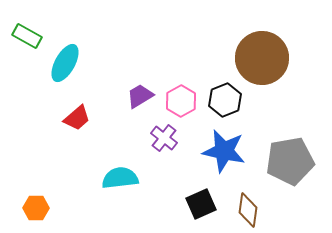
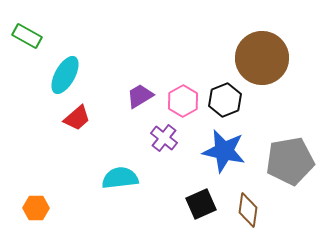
cyan ellipse: moved 12 px down
pink hexagon: moved 2 px right
